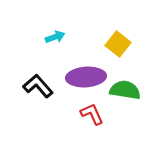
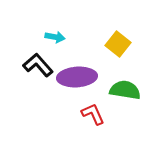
cyan arrow: rotated 30 degrees clockwise
purple ellipse: moved 9 px left
black L-shape: moved 21 px up
red L-shape: moved 1 px right
